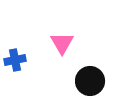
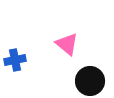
pink triangle: moved 5 px right, 1 px down; rotated 20 degrees counterclockwise
